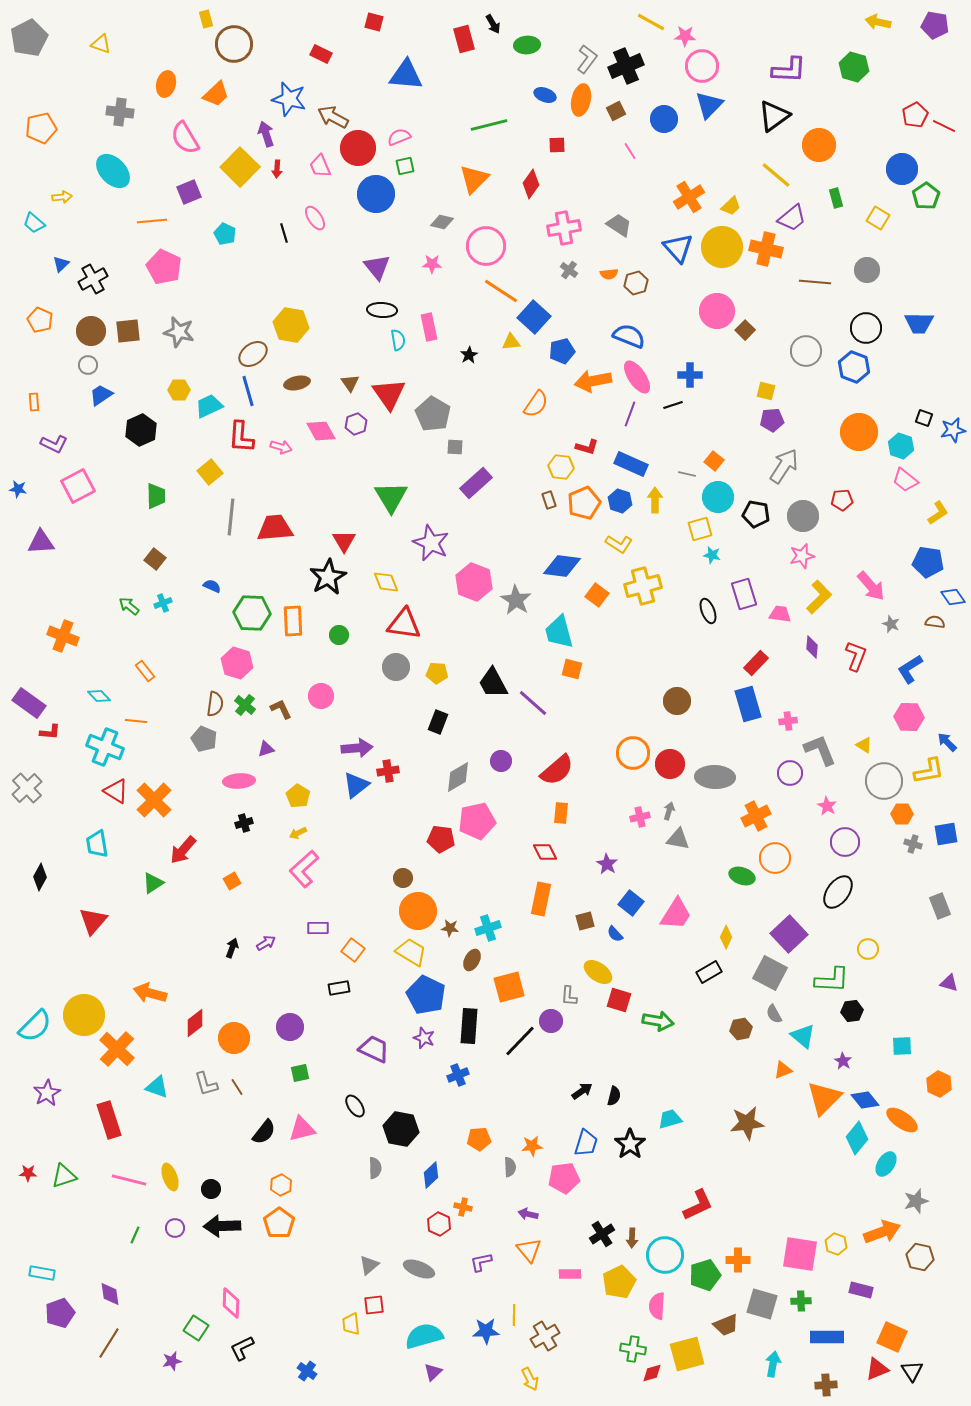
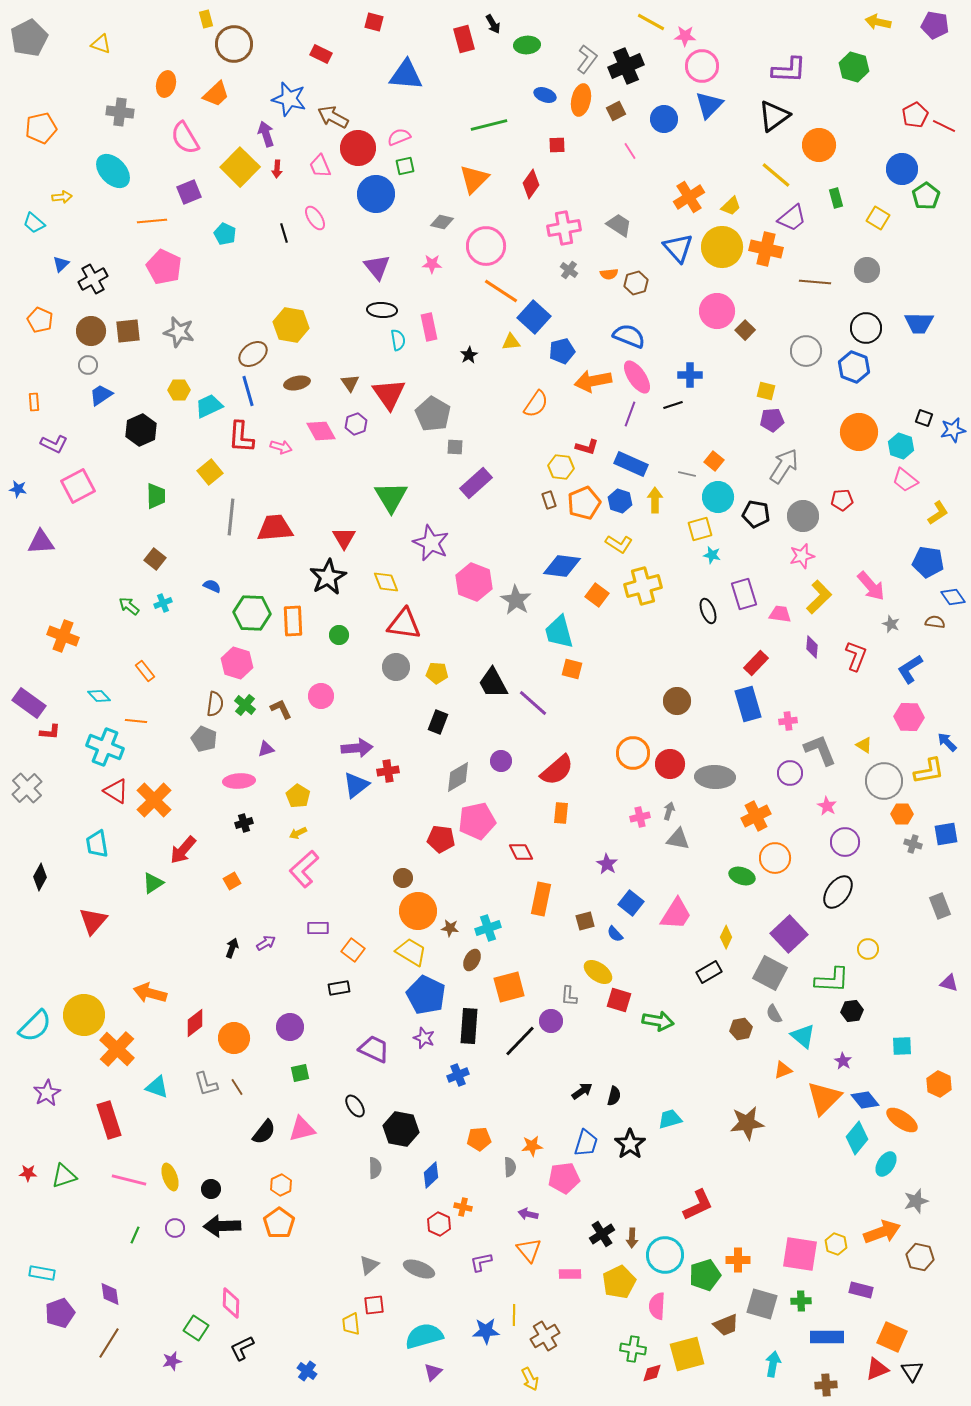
red triangle at (344, 541): moved 3 px up
red diamond at (545, 852): moved 24 px left
